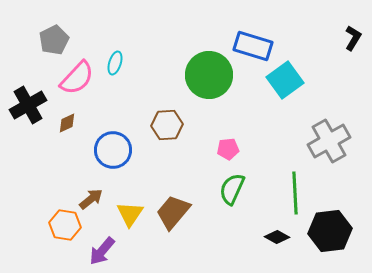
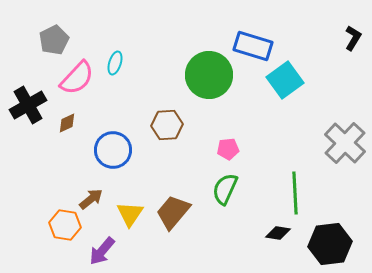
gray cross: moved 16 px right, 2 px down; rotated 18 degrees counterclockwise
green semicircle: moved 7 px left
black hexagon: moved 13 px down
black diamond: moved 1 px right, 4 px up; rotated 20 degrees counterclockwise
